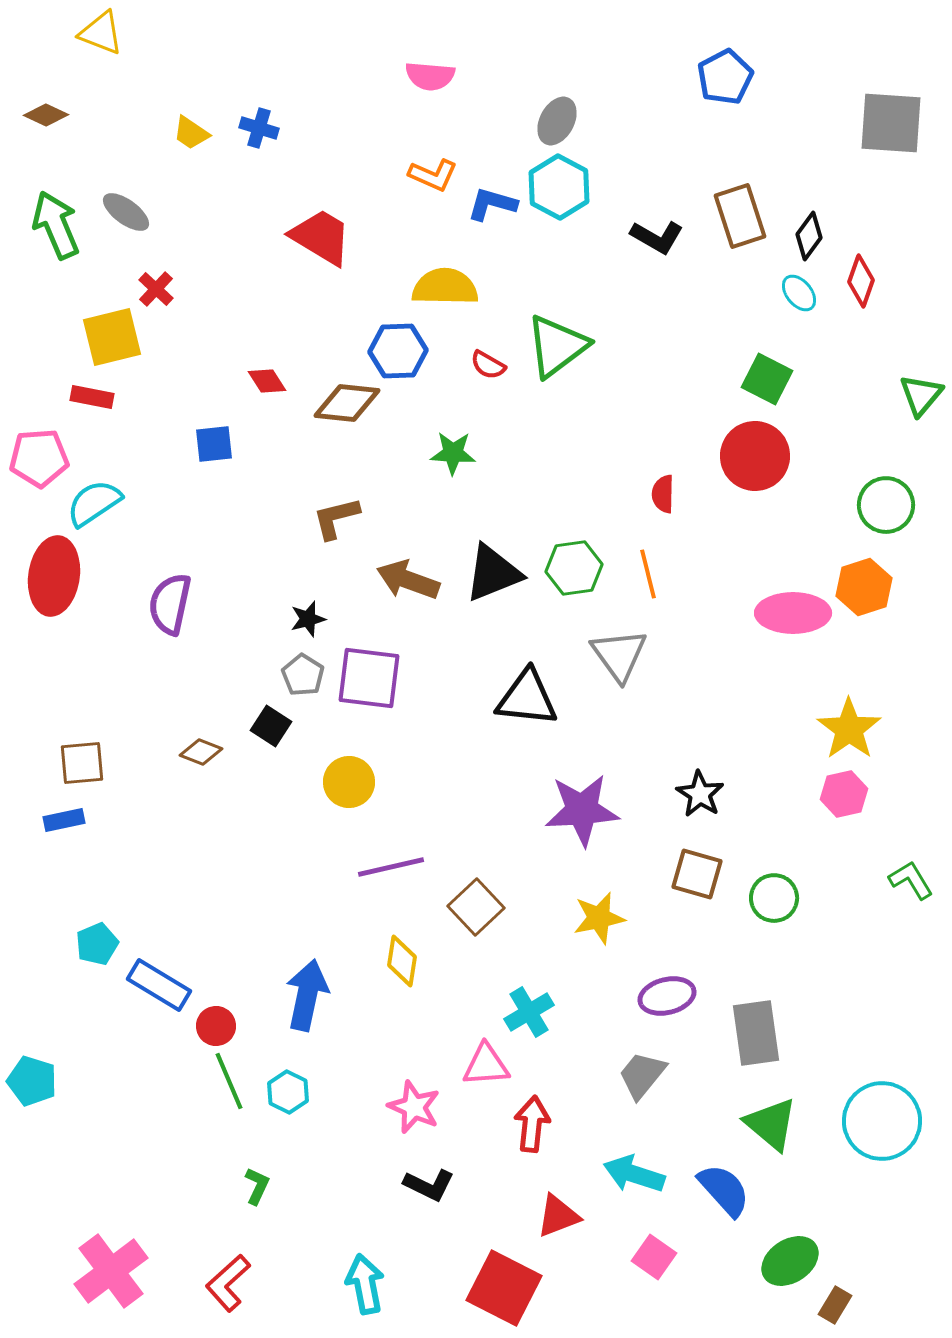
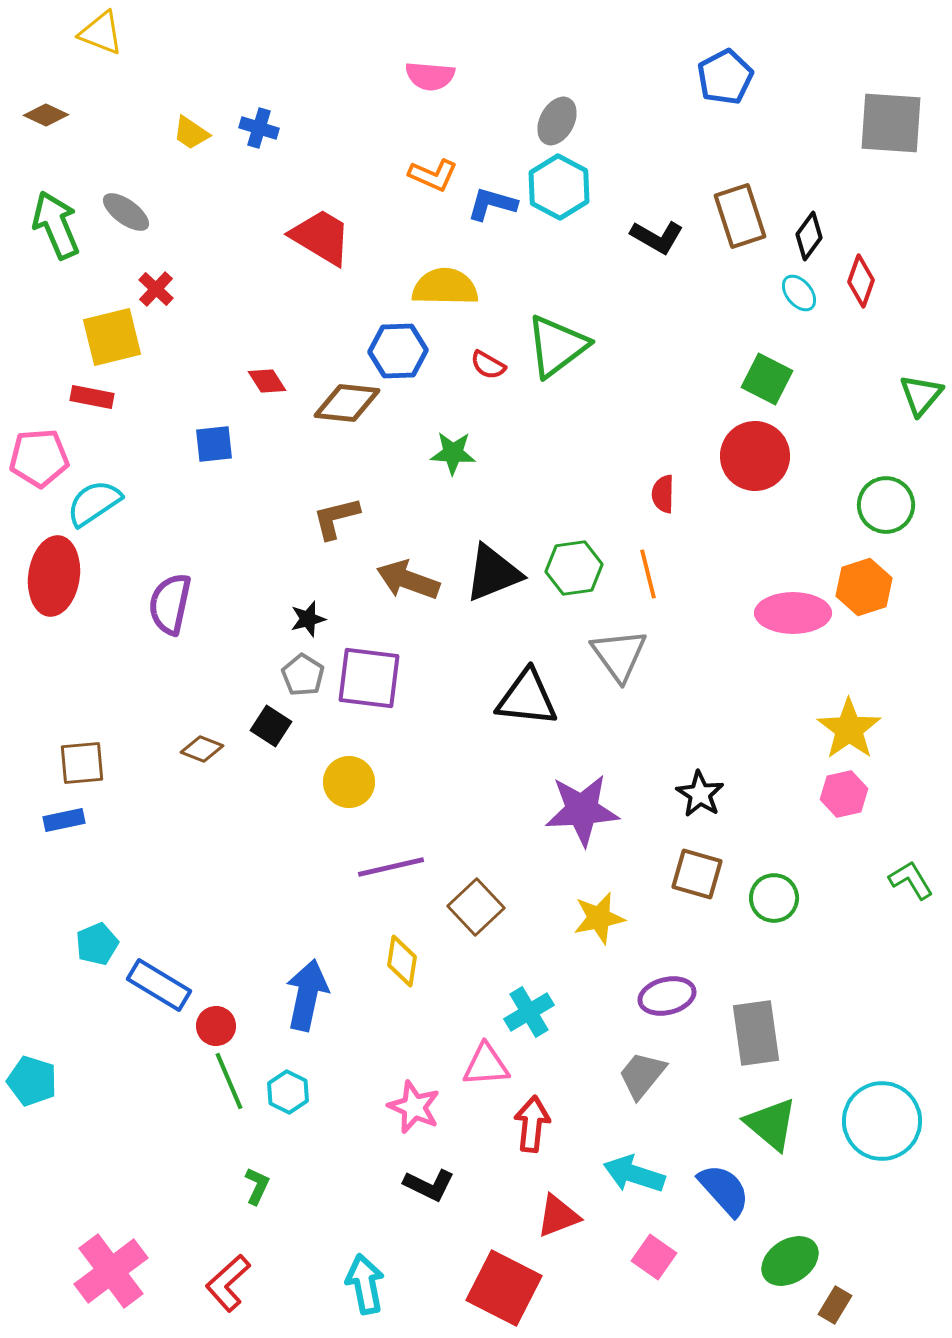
brown diamond at (201, 752): moved 1 px right, 3 px up
